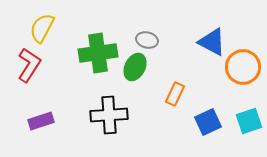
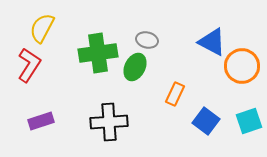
orange circle: moved 1 px left, 1 px up
black cross: moved 7 px down
blue square: moved 2 px left, 1 px up; rotated 28 degrees counterclockwise
